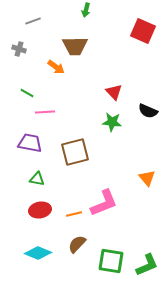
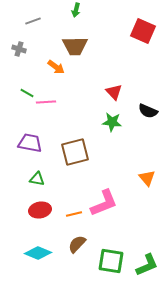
green arrow: moved 10 px left
pink line: moved 1 px right, 10 px up
